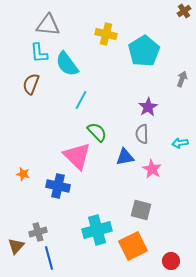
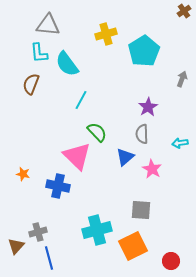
yellow cross: rotated 30 degrees counterclockwise
blue triangle: rotated 30 degrees counterclockwise
gray square: rotated 10 degrees counterclockwise
